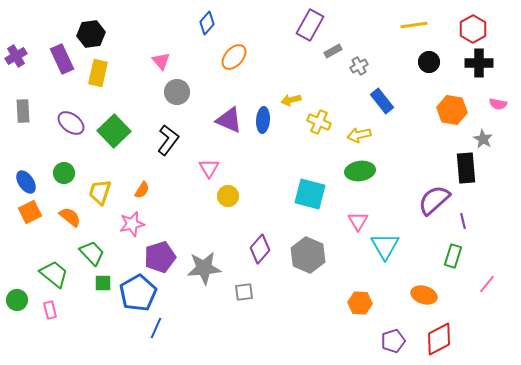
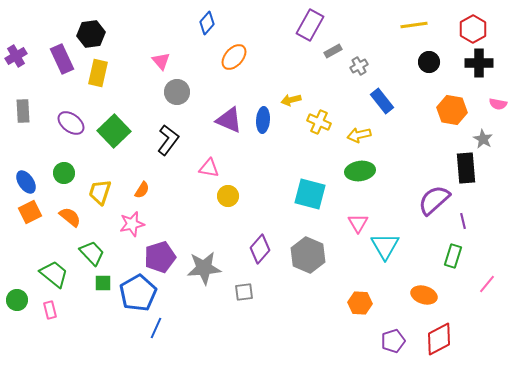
pink triangle at (209, 168): rotated 50 degrees counterclockwise
pink triangle at (358, 221): moved 2 px down
